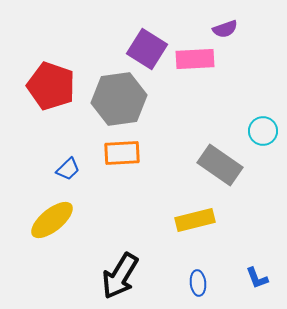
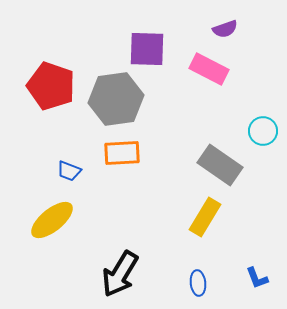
purple square: rotated 30 degrees counterclockwise
pink rectangle: moved 14 px right, 10 px down; rotated 30 degrees clockwise
gray hexagon: moved 3 px left
blue trapezoid: moved 1 px right, 2 px down; rotated 65 degrees clockwise
yellow rectangle: moved 10 px right, 3 px up; rotated 45 degrees counterclockwise
black arrow: moved 2 px up
